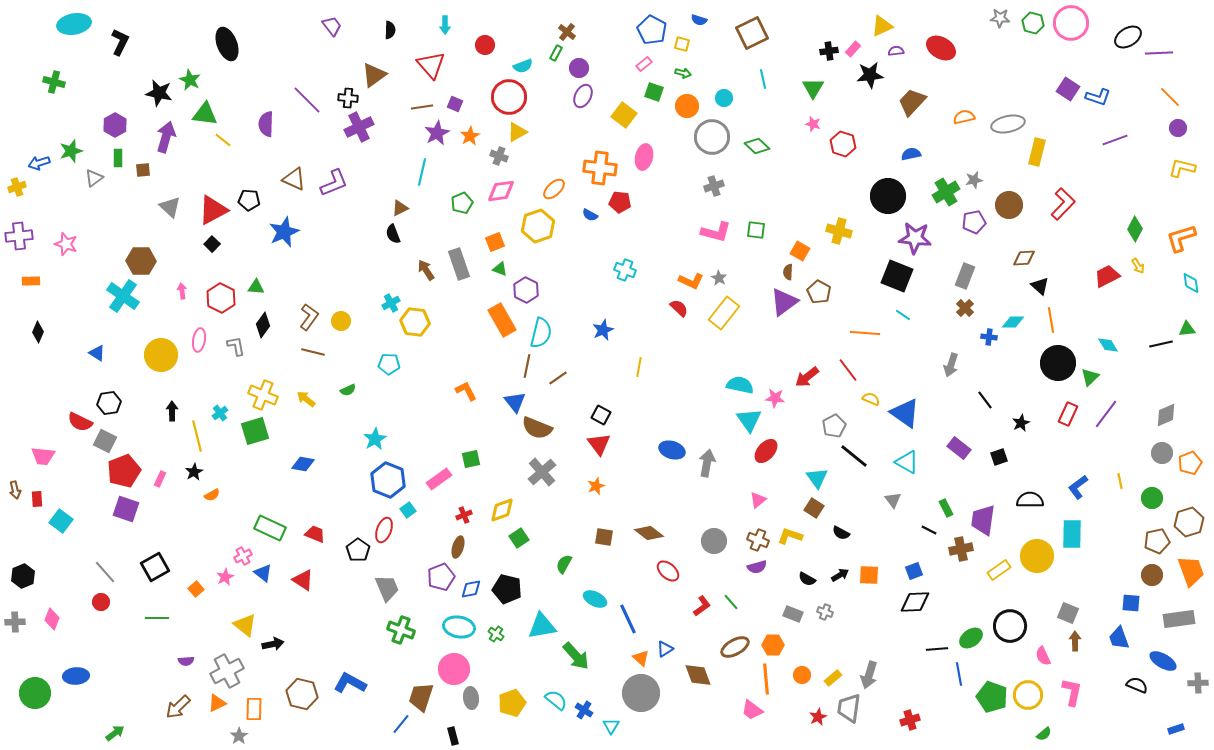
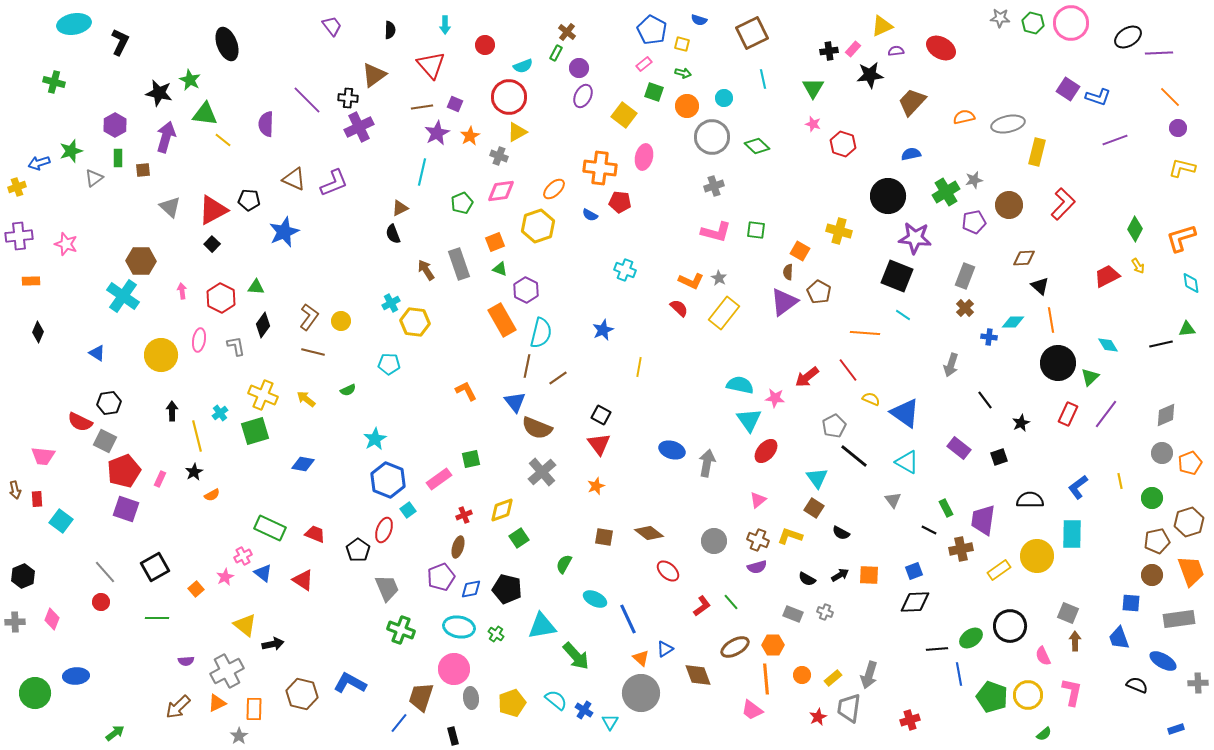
blue line at (401, 724): moved 2 px left, 1 px up
cyan triangle at (611, 726): moved 1 px left, 4 px up
